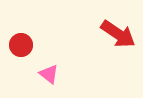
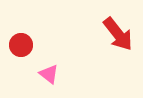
red arrow: rotated 18 degrees clockwise
